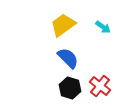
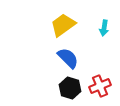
cyan arrow: moved 1 px right, 1 px down; rotated 63 degrees clockwise
red cross: rotated 30 degrees clockwise
